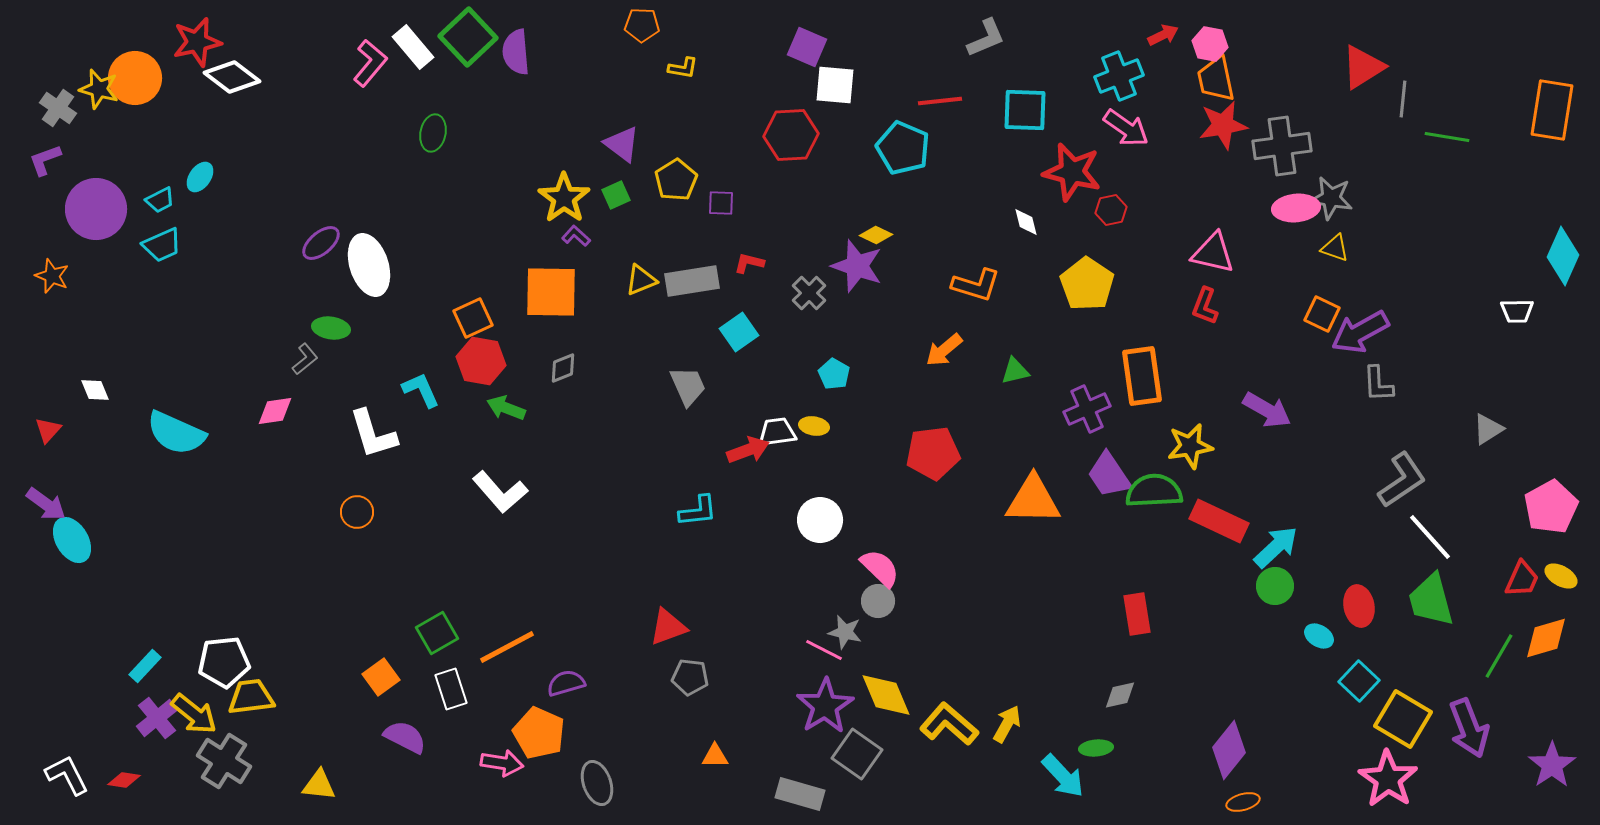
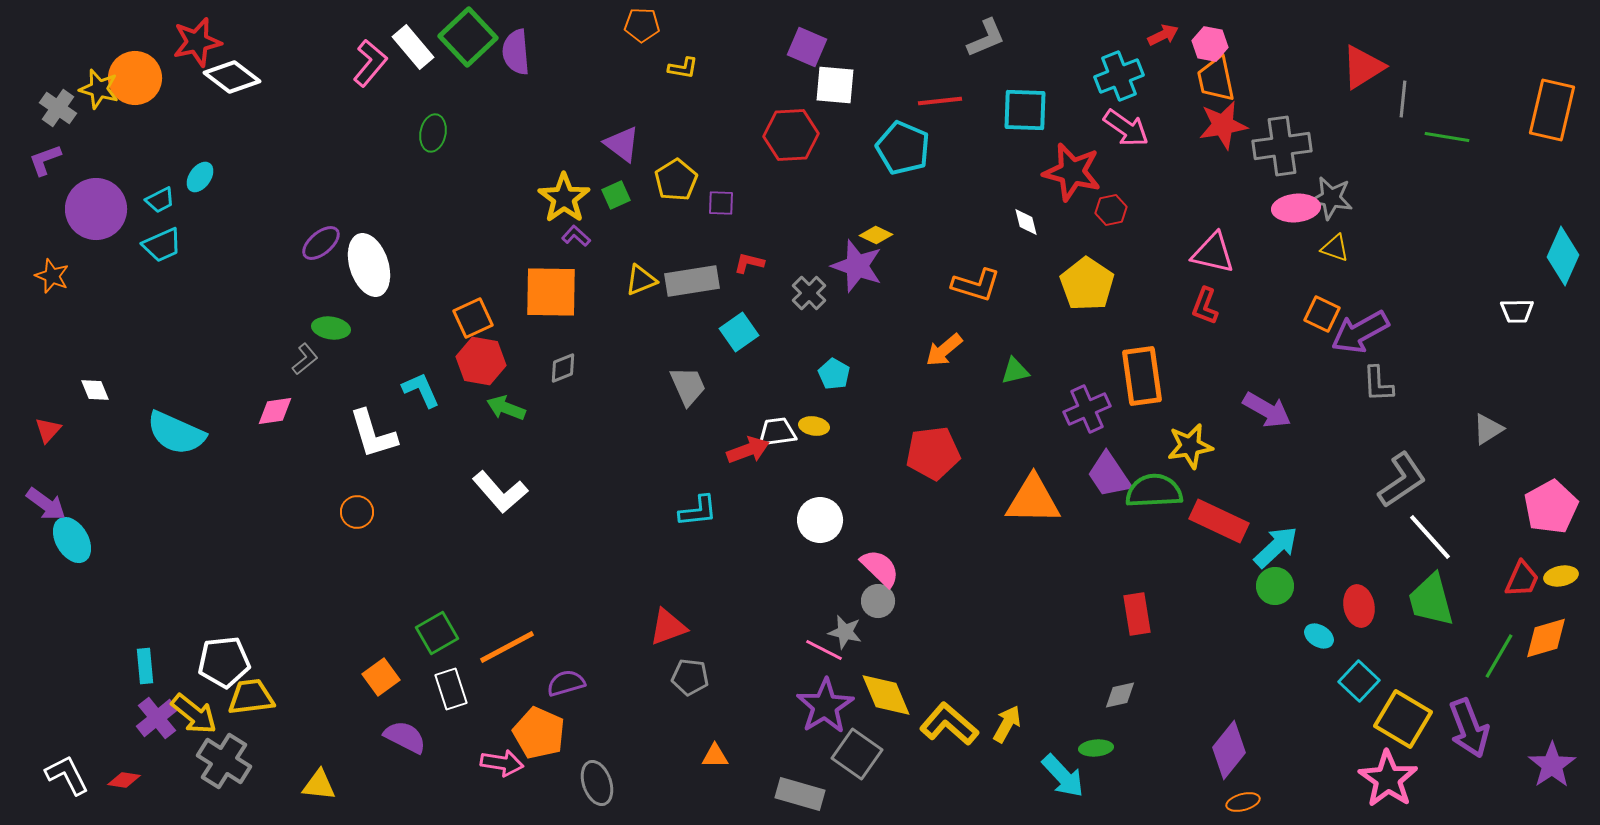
orange rectangle at (1552, 110): rotated 4 degrees clockwise
yellow ellipse at (1561, 576): rotated 40 degrees counterclockwise
cyan rectangle at (145, 666): rotated 48 degrees counterclockwise
